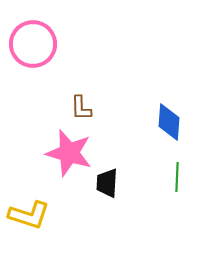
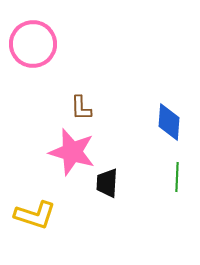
pink star: moved 3 px right, 1 px up
yellow L-shape: moved 6 px right
